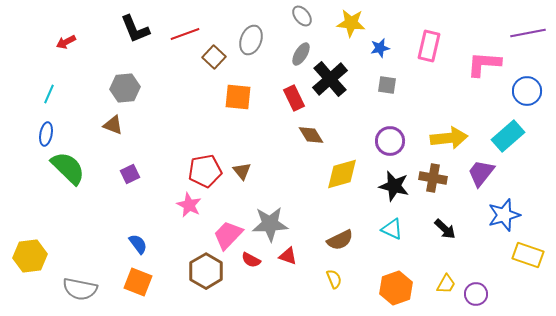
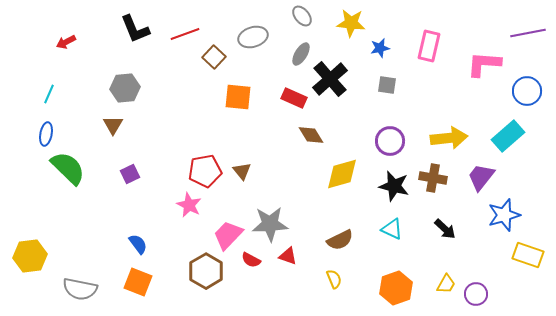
gray ellipse at (251, 40): moved 2 px right, 3 px up; rotated 52 degrees clockwise
red rectangle at (294, 98): rotated 40 degrees counterclockwise
brown triangle at (113, 125): rotated 40 degrees clockwise
purple trapezoid at (481, 173): moved 4 px down
